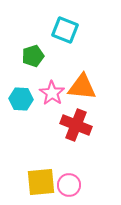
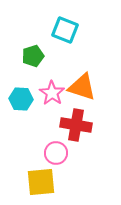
orange triangle: rotated 12 degrees clockwise
red cross: rotated 12 degrees counterclockwise
pink circle: moved 13 px left, 32 px up
